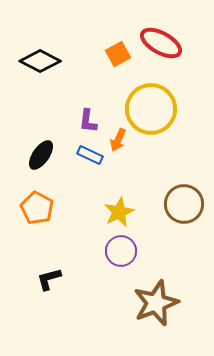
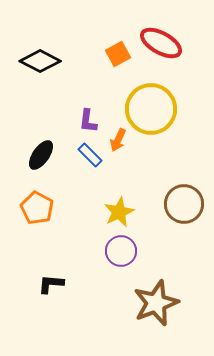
blue rectangle: rotated 20 degrees clockwise
black L-shape: moved 2 px right, 5 px down; rotated 20 degrees clockwise
